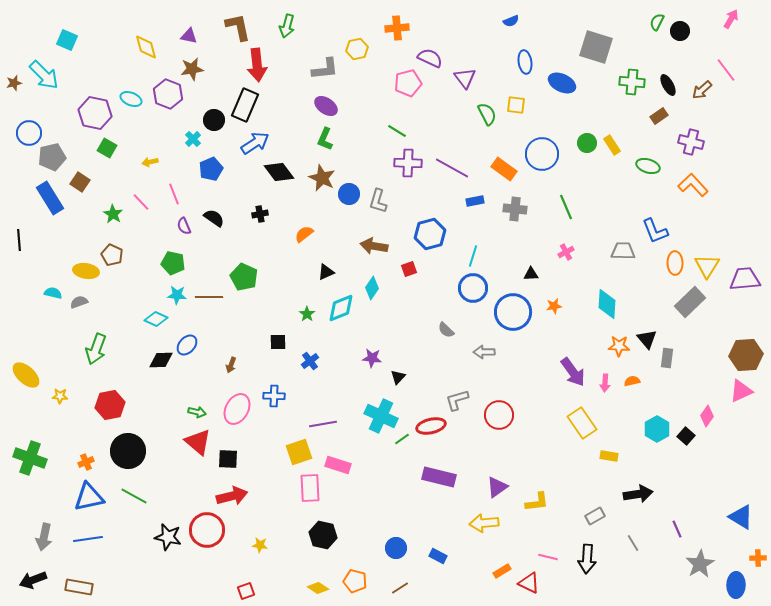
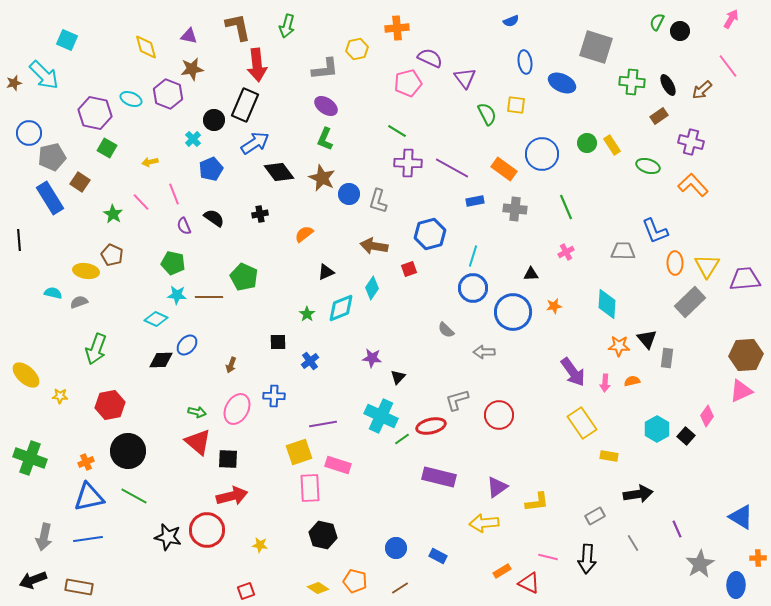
pink line at (726, 70): moved 2 px right, 4 px up
